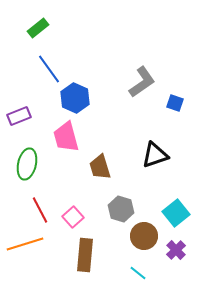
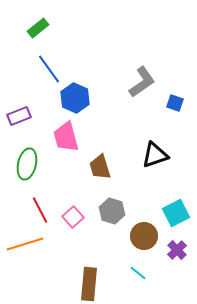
gray hexagon: moved 9 px left, 2 px down
cyan square: rotated 12 degrees clockwise
purple cross: moved 1 px right
brown rectangle: moved 4 px right, 29 px down
